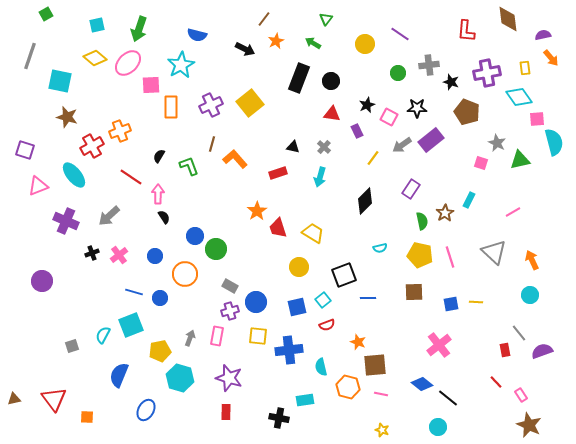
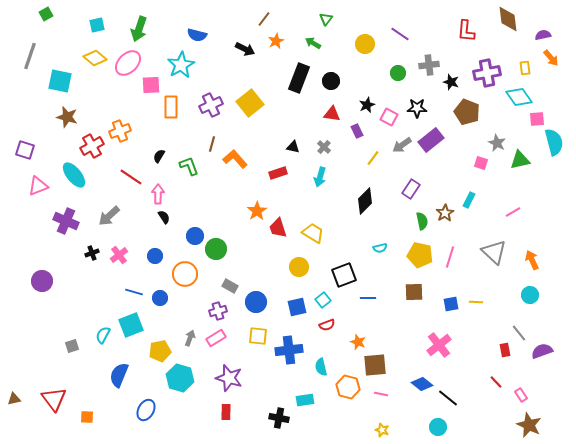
pink line at (450, 257): rotated 35 degrees clockwise
purple cross at (230, 311): moved 12 px left
pink rectangle at (217, 336): moved 1 px left, 2 px down; rotated 48 degrees clockwise
